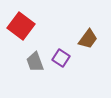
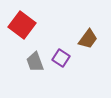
red square: moved 1 px right, 1 px up
